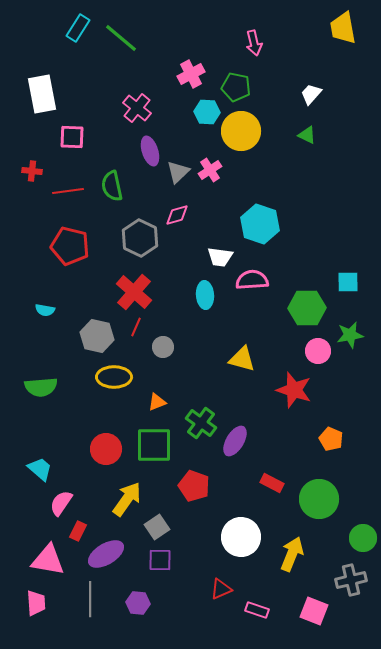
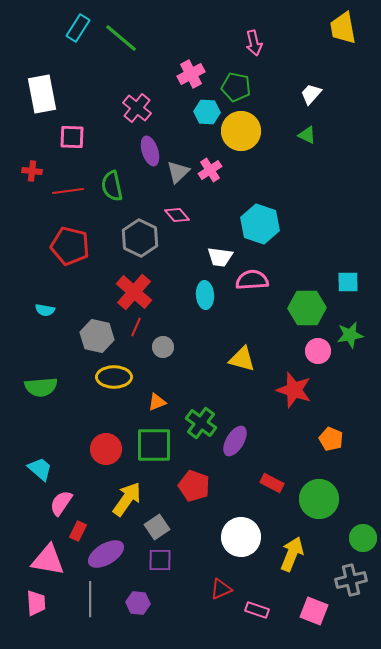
pink diamond at (177, 215): rotated 65 degrees clockwise
